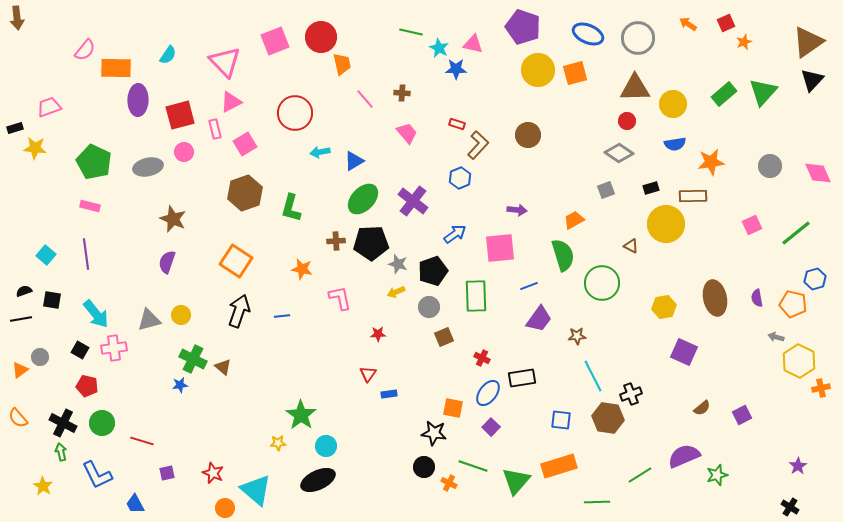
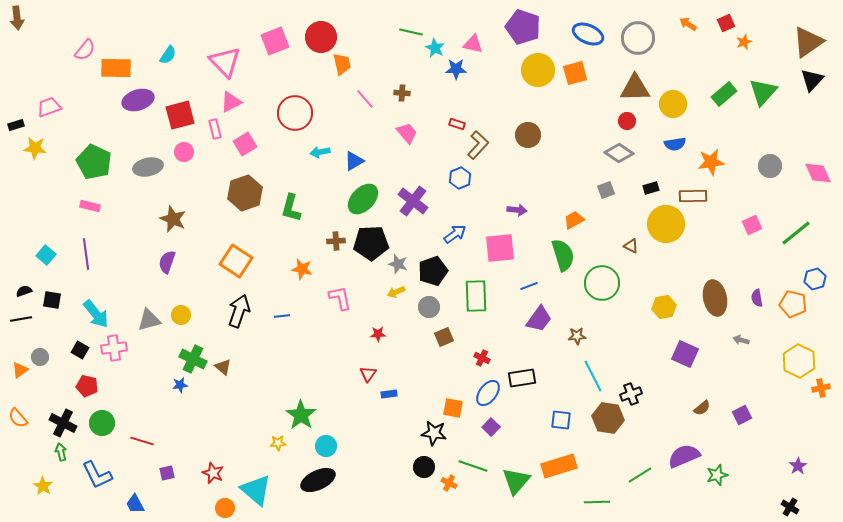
cyan star at (439, 48): moved 4 px left
purple ellipse at (138, 100): rotated 72 degrees clockwise
black rectangle at (15, 128): moved 1 px right, 3 px up
gray arrow at (776, 337): moved 35 px left, 3 px down
purple square at (684, 352): moved 1 px right, 2 px down
